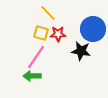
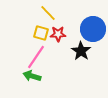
black star: rotated 24 degrees clockwise
green arrow: rotated 18 degrees clockwise
